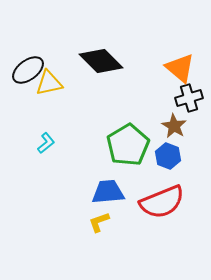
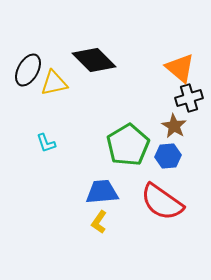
black diamond: moved 7 px left, 1 px up
black ellipse: rotated 24 degrees counterclockwise
yellow triangle: moved 5 px right
cyan L-shape: rotated 110 degrees clockwise
blue hexagon: rotated 25 degrees counterclockwise
blue trapezoid: moved 6 px left
red semicircle: rotated 57 degrees clockwise
yellow L-shape: rotated 35 degrees counterclockwise
